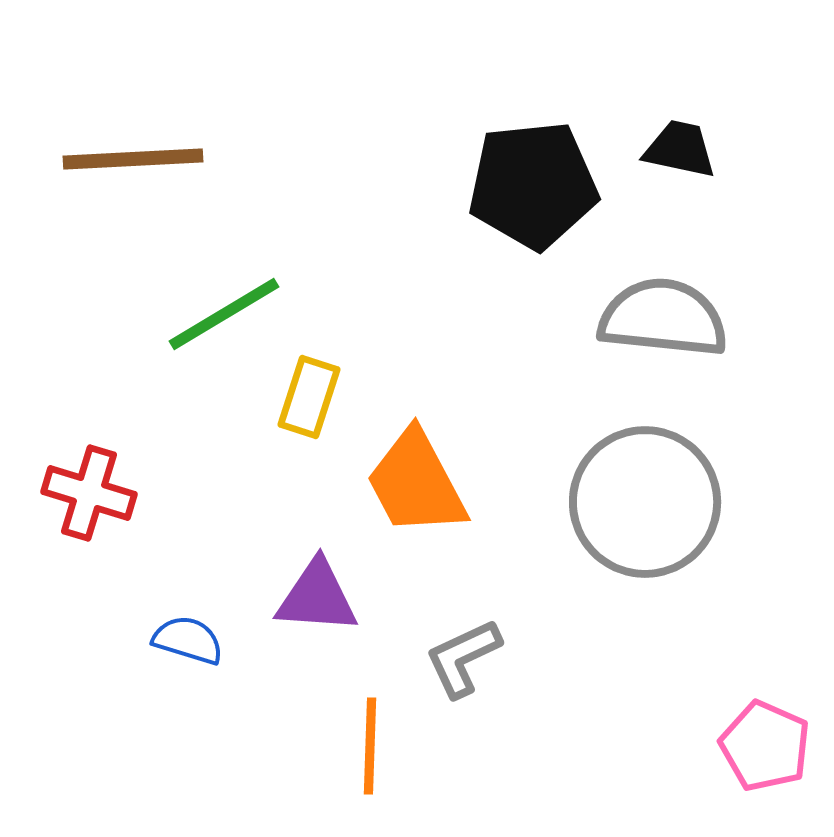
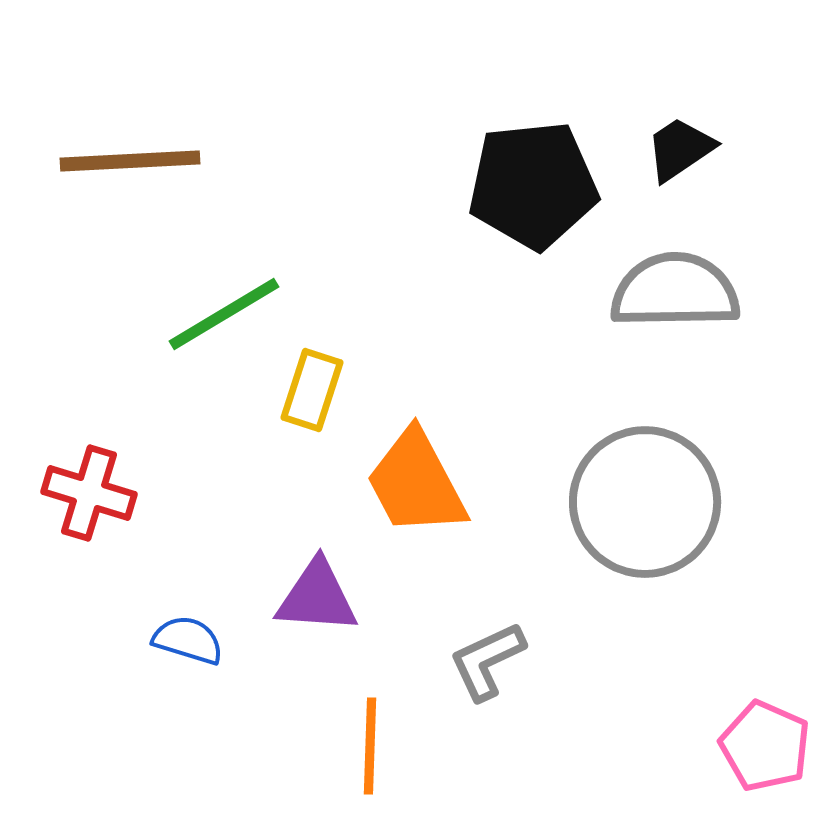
black trapezoid: rotated 46 degrees counterclockwise
brown line: moved 3 px left, 2 px down
gray semicircle: moved 12 px right, 27 px up; rotated 7 degrees counterclockwise
yellow rectangle: moved 3 px right, 7 px up
gray L-shape: moved 24 px right, 3 px down
